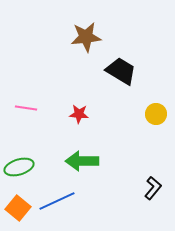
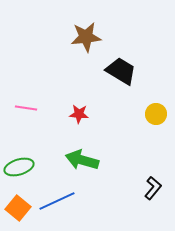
green arrow: moved 1 px up; rotated 16 degrees clockwise
